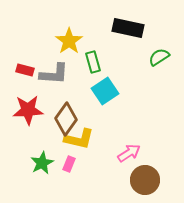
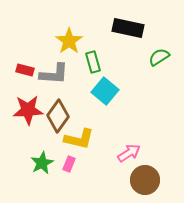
cyan square: rotated 16 degrees counterclockwise
brown diamond: moved 8 px left, 3 px up
